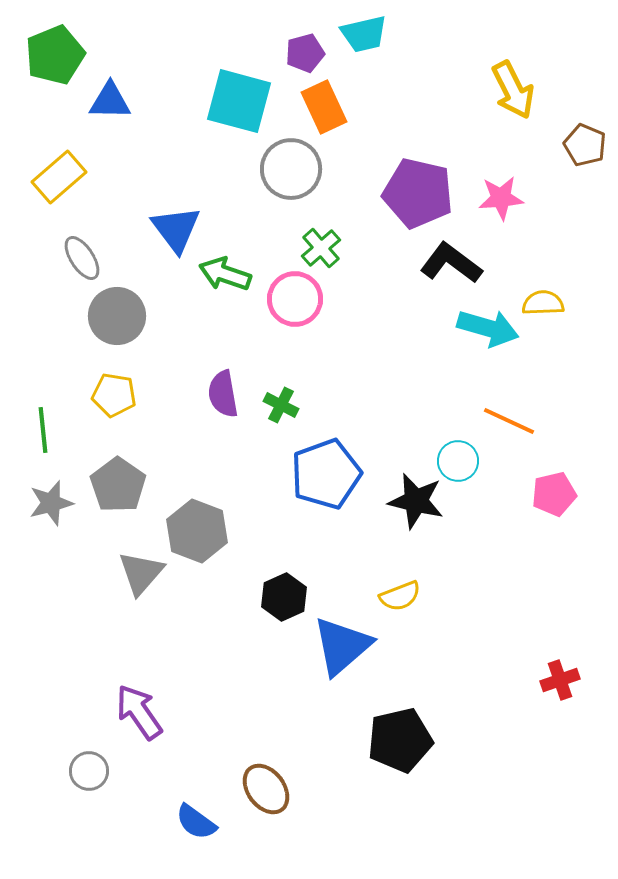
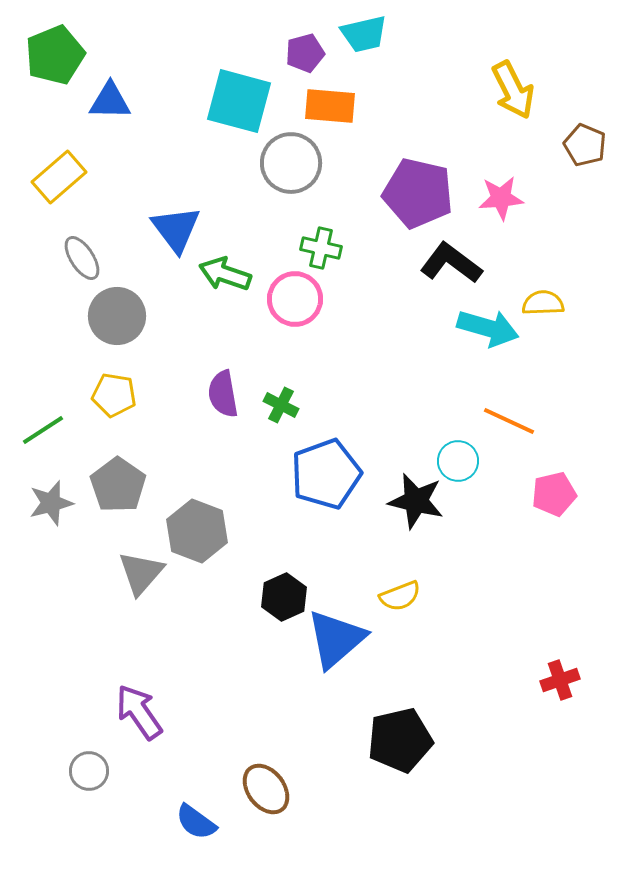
orange rectangle at (324, 107): moved 6 px right, 1 px up; rotated 60 degrees counterclockwise
gray circle at (291, 169): moved 6 px up
green cross at (321, 248): rotated 36 degrees counterclockwise
green line at (43, 430): rotated 63 degrees clockwise
blue triangle at (342, 646): moved 6 px left, 7 px up
